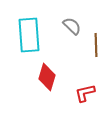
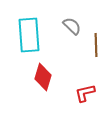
red diamond: moved 4 px left
